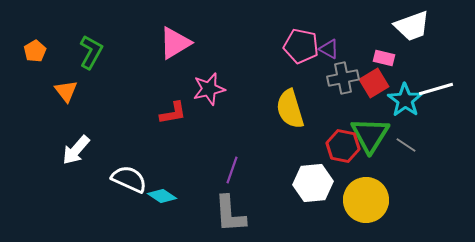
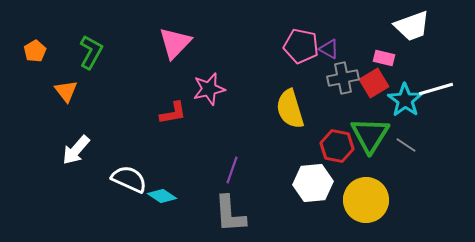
pink triangle: rotated 15 degrees counterclockwise
red hexagon: moved 6 px left
